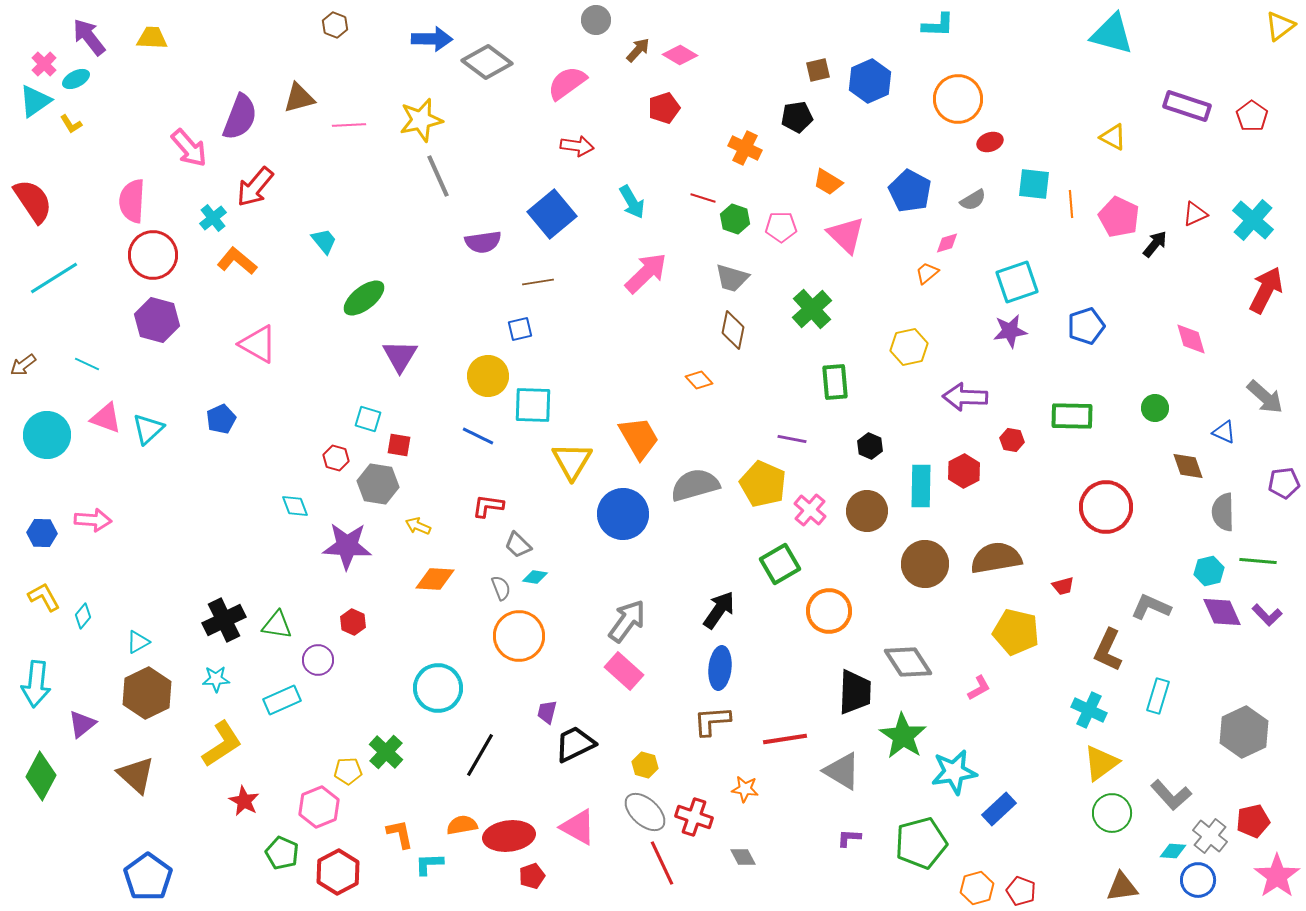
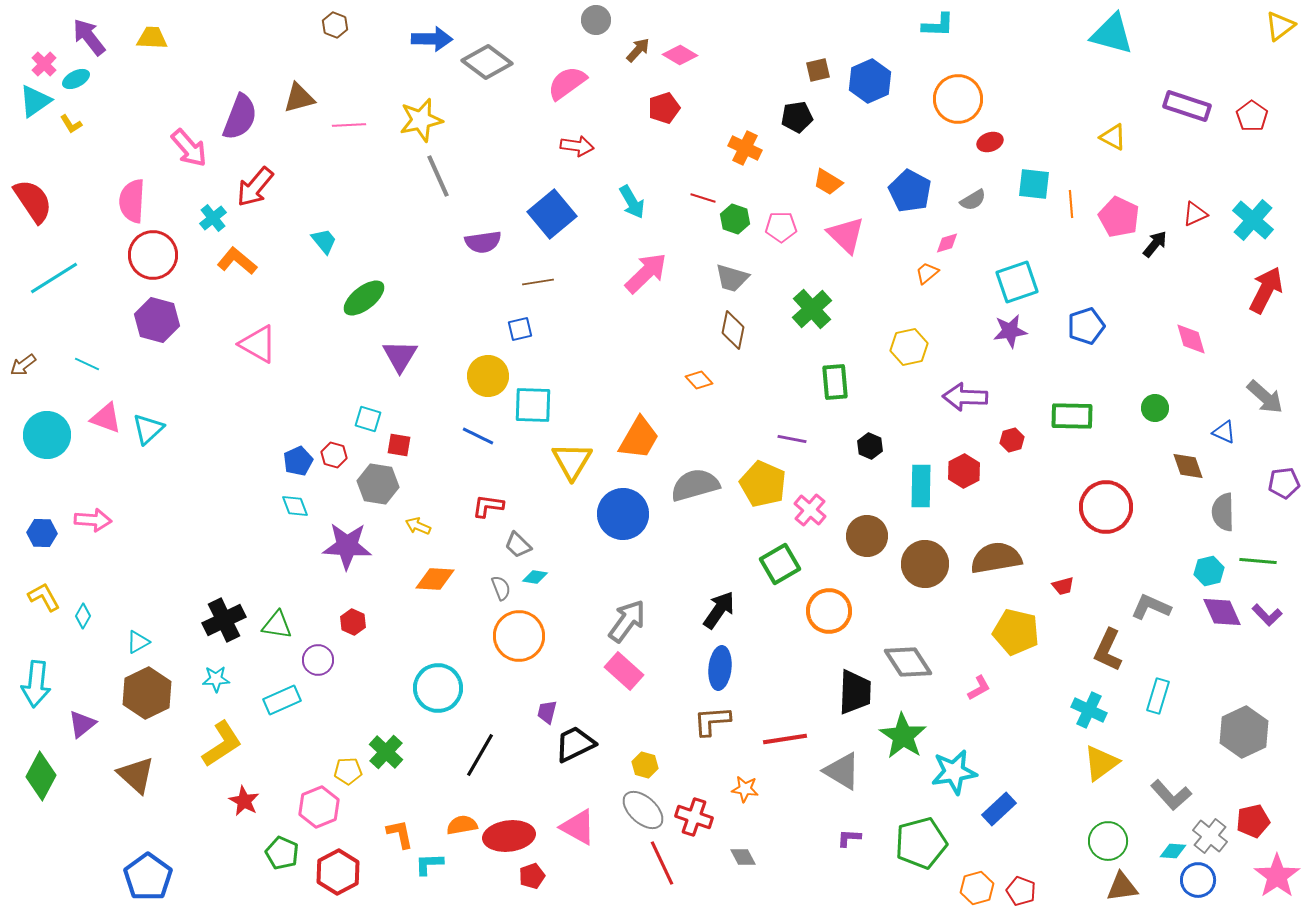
blue pentagon at (221, 419): moved 77 px right, 42 px down
orange trapezoid at (639, 438): rotated 60 degrees clockwise
red hexagon at (1012, 440): rotated 25 degrees counterclockwise
red hexagon at (336, 458): moved 2 px left, 3 px up
brown circle at (867, 511): moved 25 px down
cyan diamond at (83, 616): rotated 10 degrees counterclockwise
gray ellipse at (645, 812): moved 2 px left, 2 px up
green circle at (1112, 813): moved 4 px left, 28 px down
